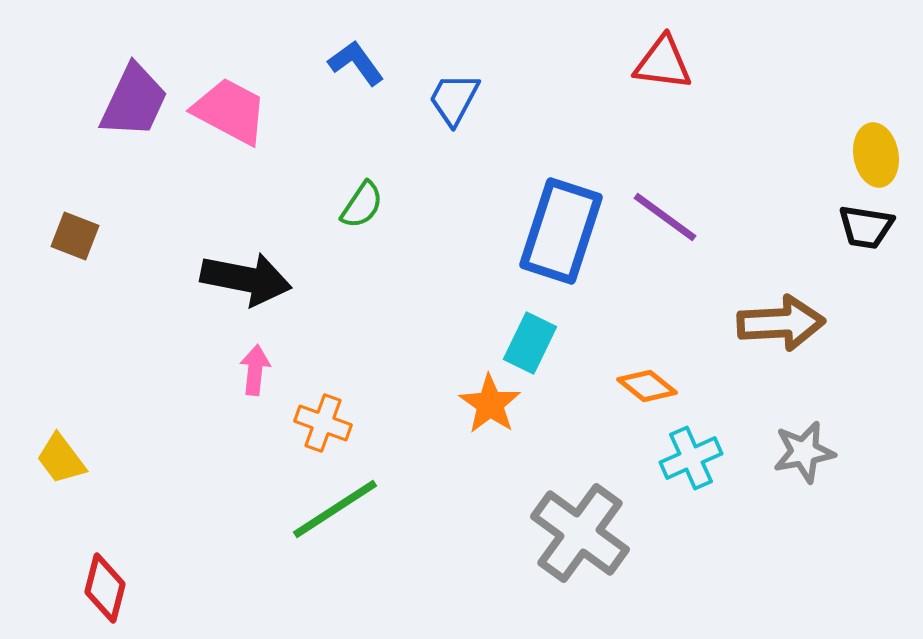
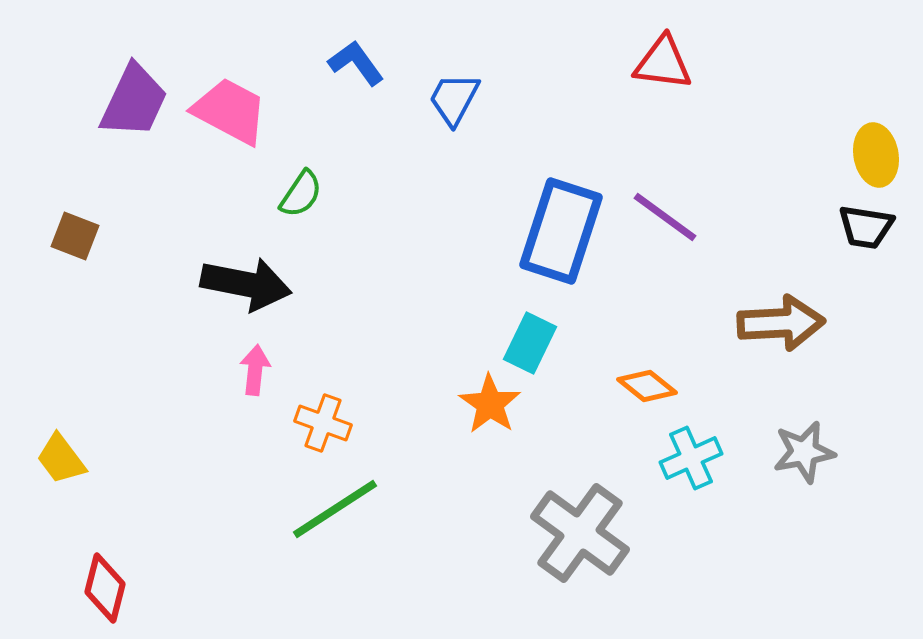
green semicircle: moved 61 px left, 11 px up
black arrow: moved 5 px down
